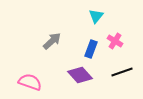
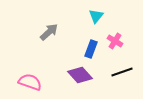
gray arrow: moved 3 px left, 9 px up
